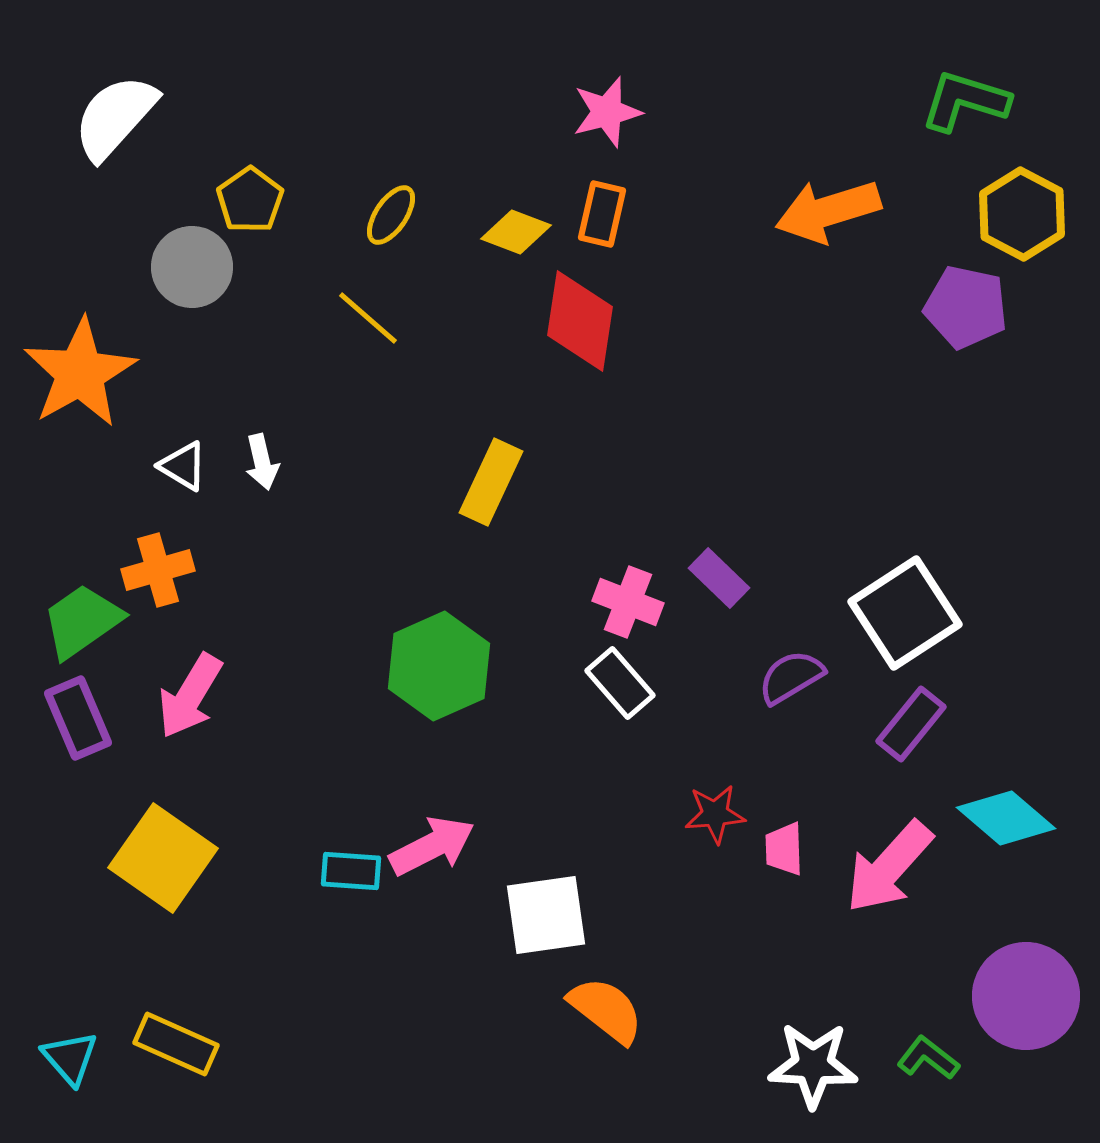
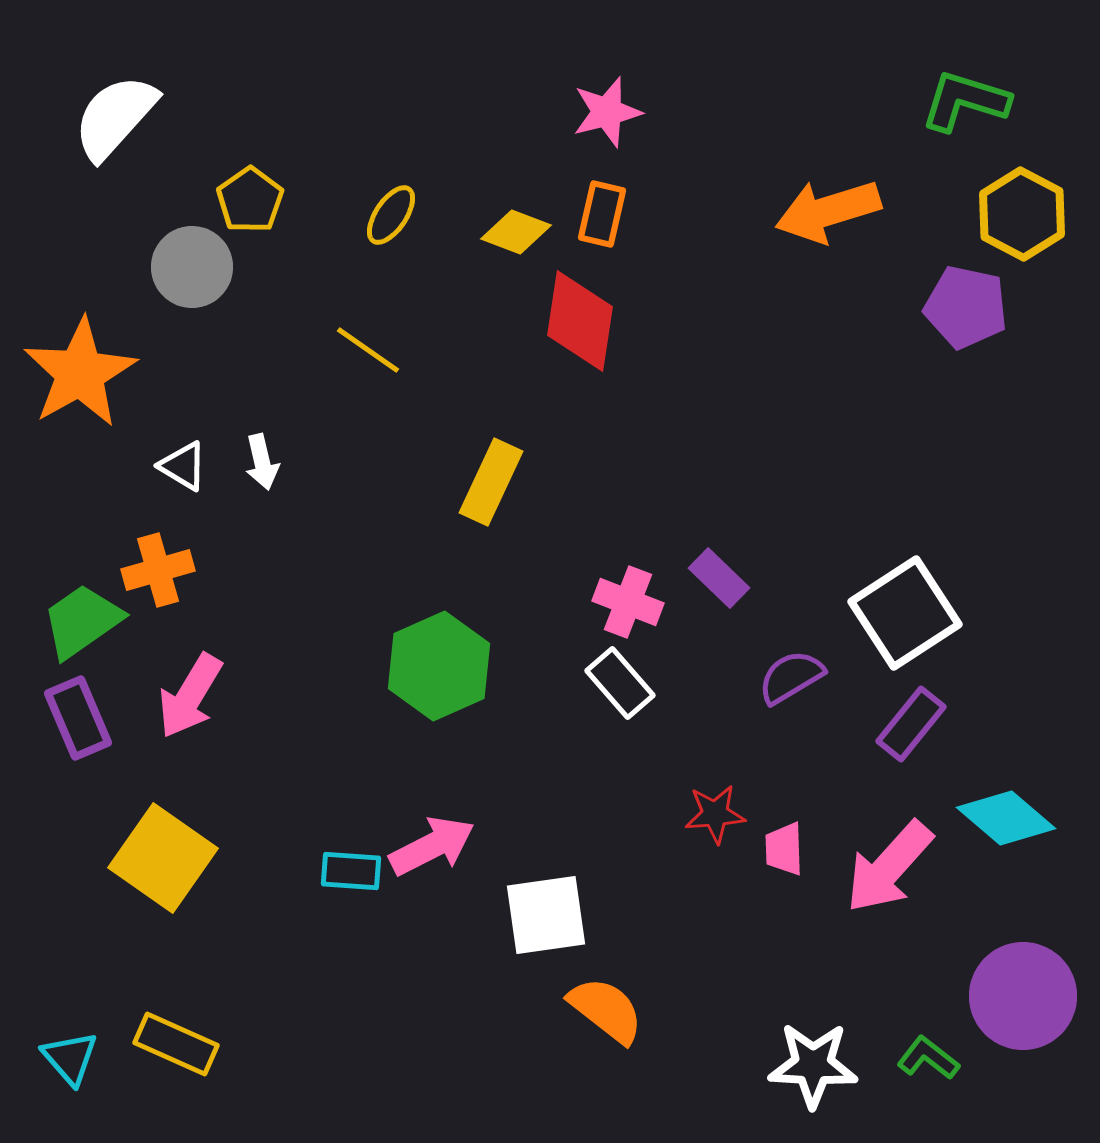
yellow line at (368, 318): moved 32 px down; rotated 6 degrees counterclockwise
purple circle at (1026, 996): moved 3 px left
